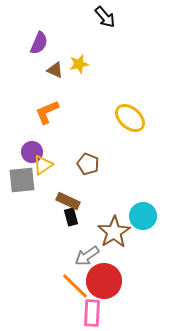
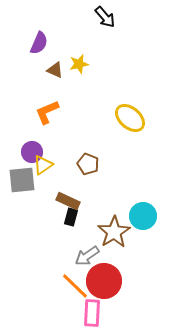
black rectangle: rotated 30 degrees clockwise
